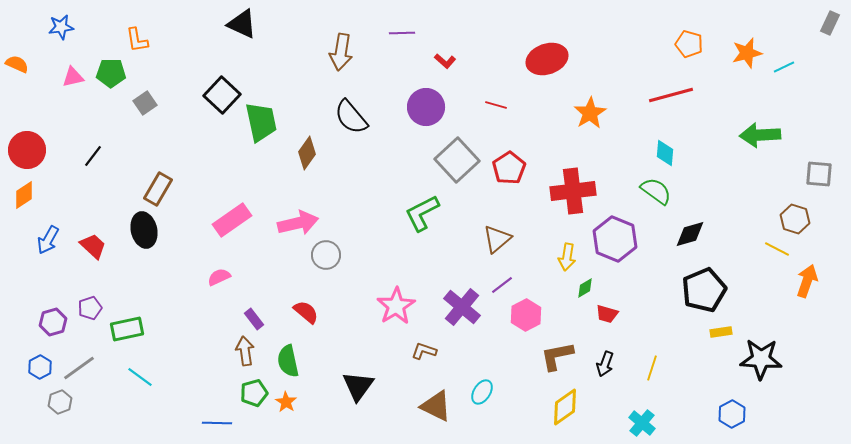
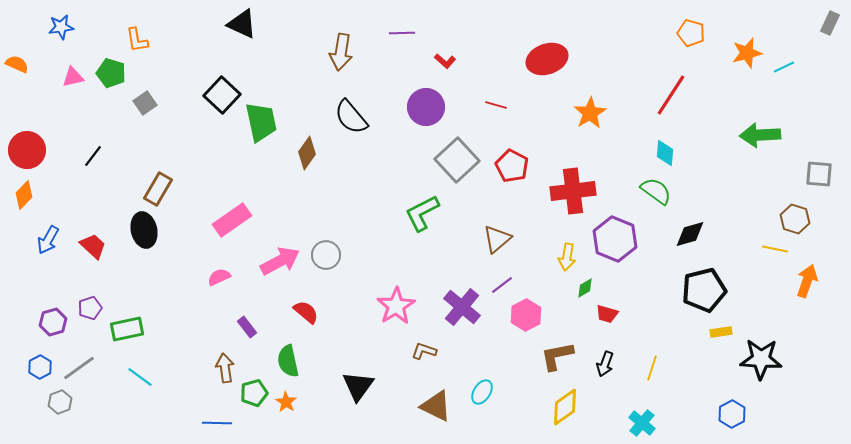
orange pentagon at (689, 44): moved 2 px right, 11 px up
green pentagon at (111, 73): rotated 16 degrees clockwise
red line at (671, 95): rotated 42 degrees counterclockwise
red pentagon at (509, 168): moved 3 px right, 2 px up; rotated 12 degrees counterclockwise
orange diamond at (24, 195): rotated 12 degrees counterclockwise
pink arrow at (298, 223): moved 18 px left, 38 px down; rotated 15 degrees counterclockwise
yellow line at (777, 249): moved 2 px left; rotated 15 degrees counterclockwise
black pentagon at (704, 290): rotated 9 degrees clockwise
purple rectangle at (254, 319): moved 7 px left, 8 px down
brown arrow at (245, 351): moved 20 px left, 17 px down
